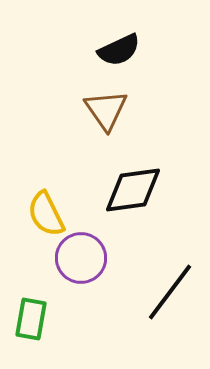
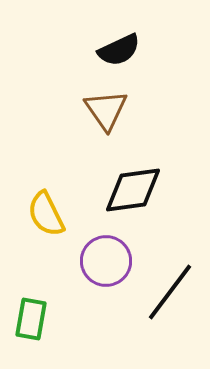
purple circle: moved 25 px right, 3 px down
